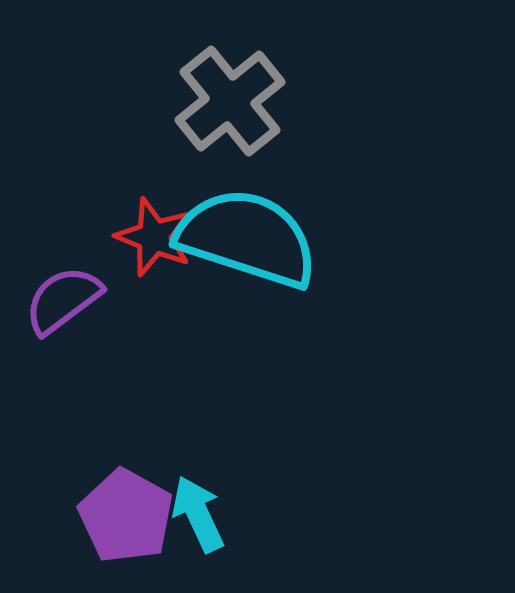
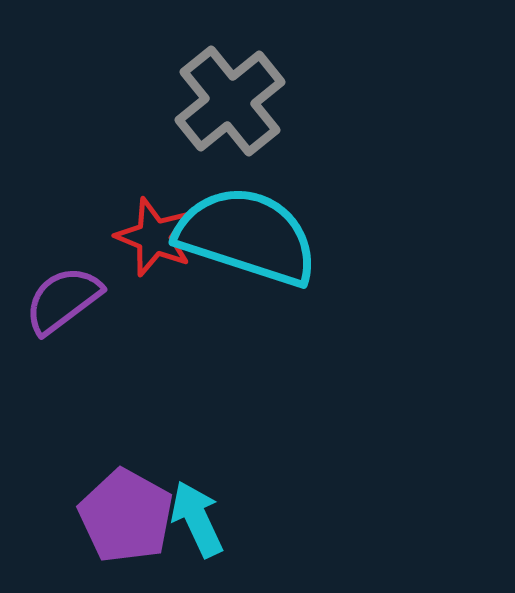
cyan semicircle: moved 2 px up
cyan arrow: moved 1 px left, 5 px down
